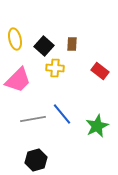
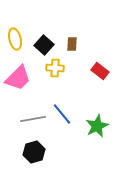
black square: moved 1 px up
pink trapezoid: moved 2 px up
black hexagon: moved 2 px left, 8 px up
